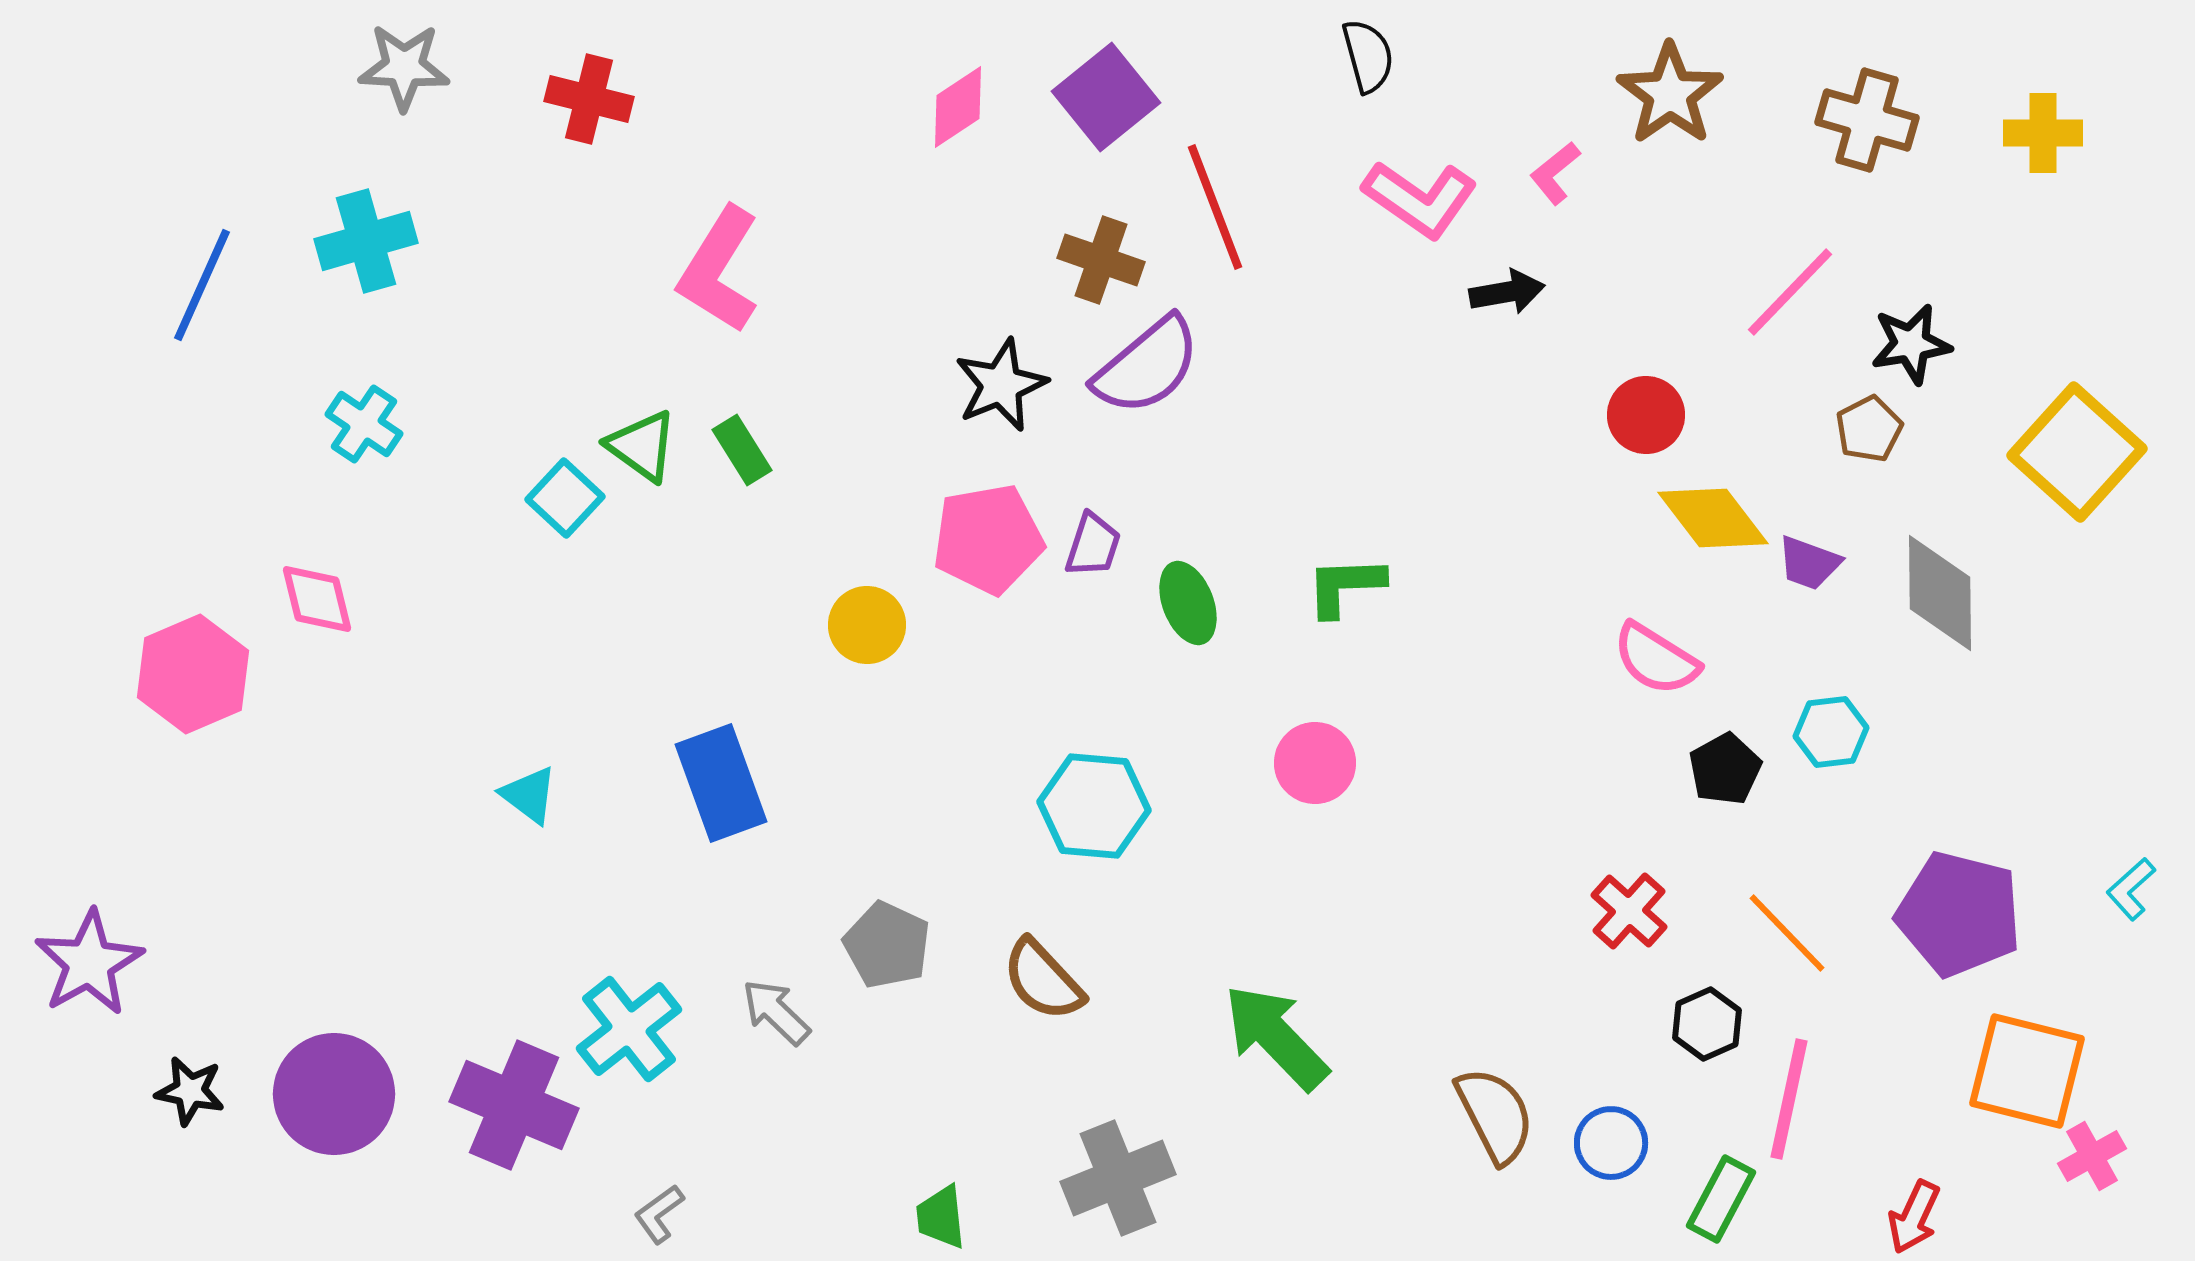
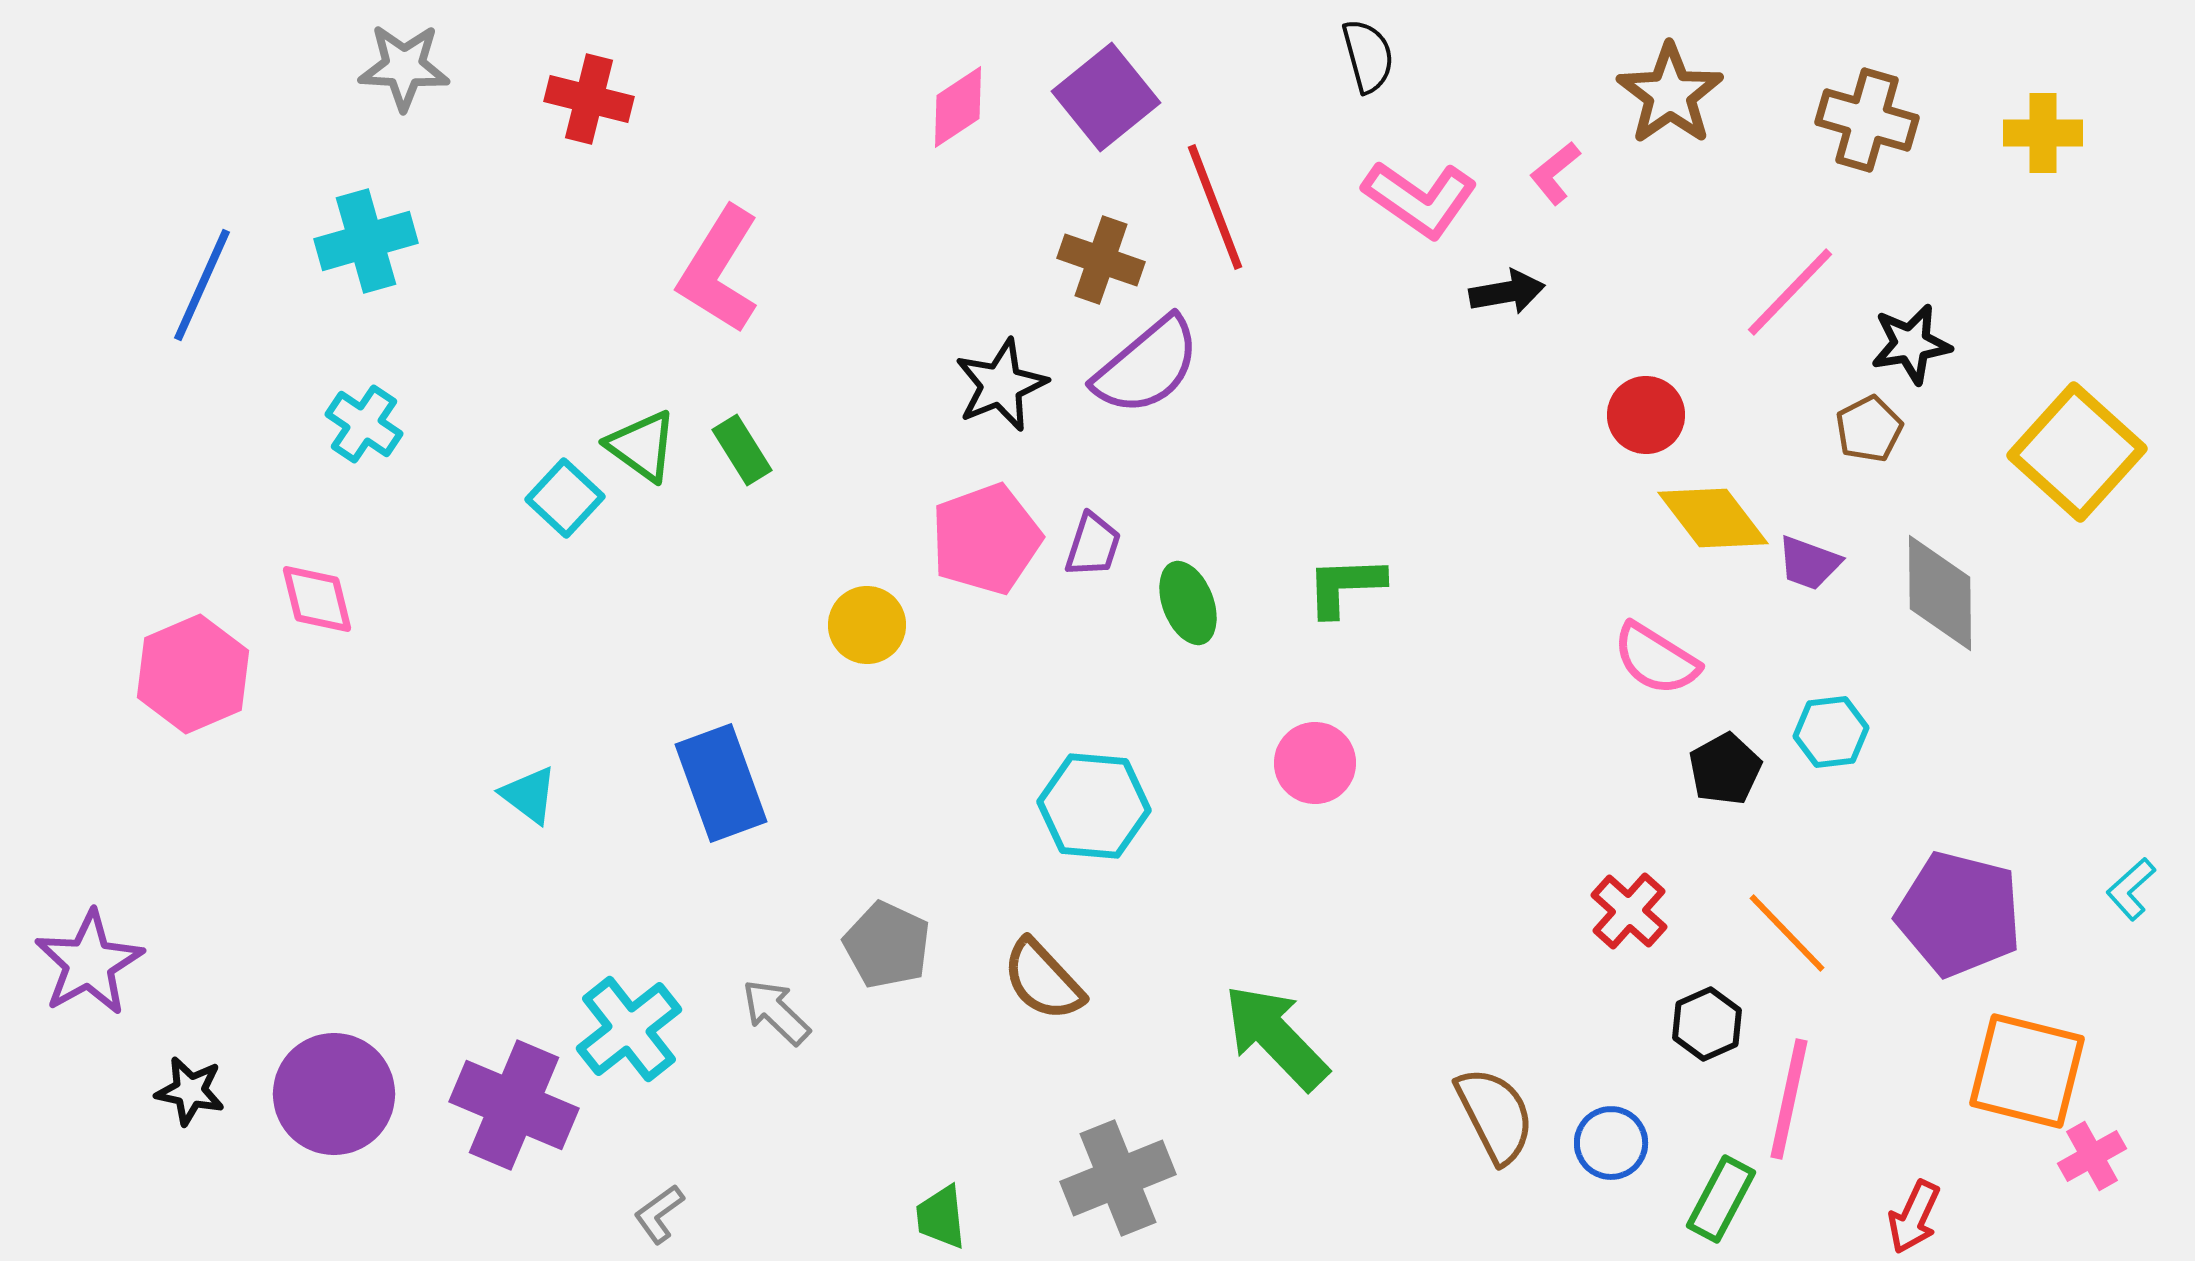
pink pentagon at (988, 539): moved 2 px left; rotated 10 degrees counterclockwise
